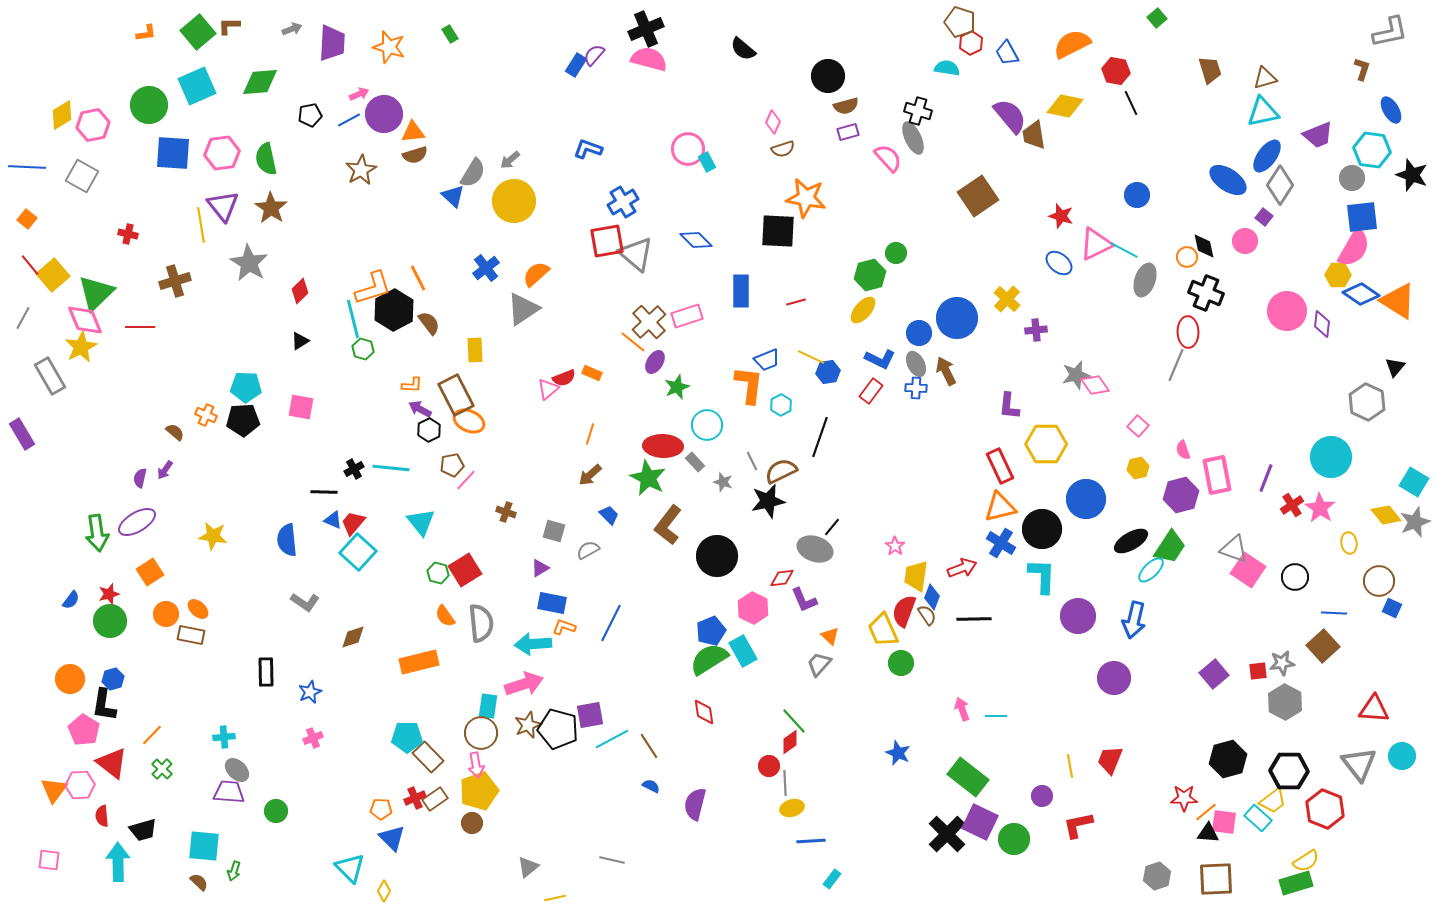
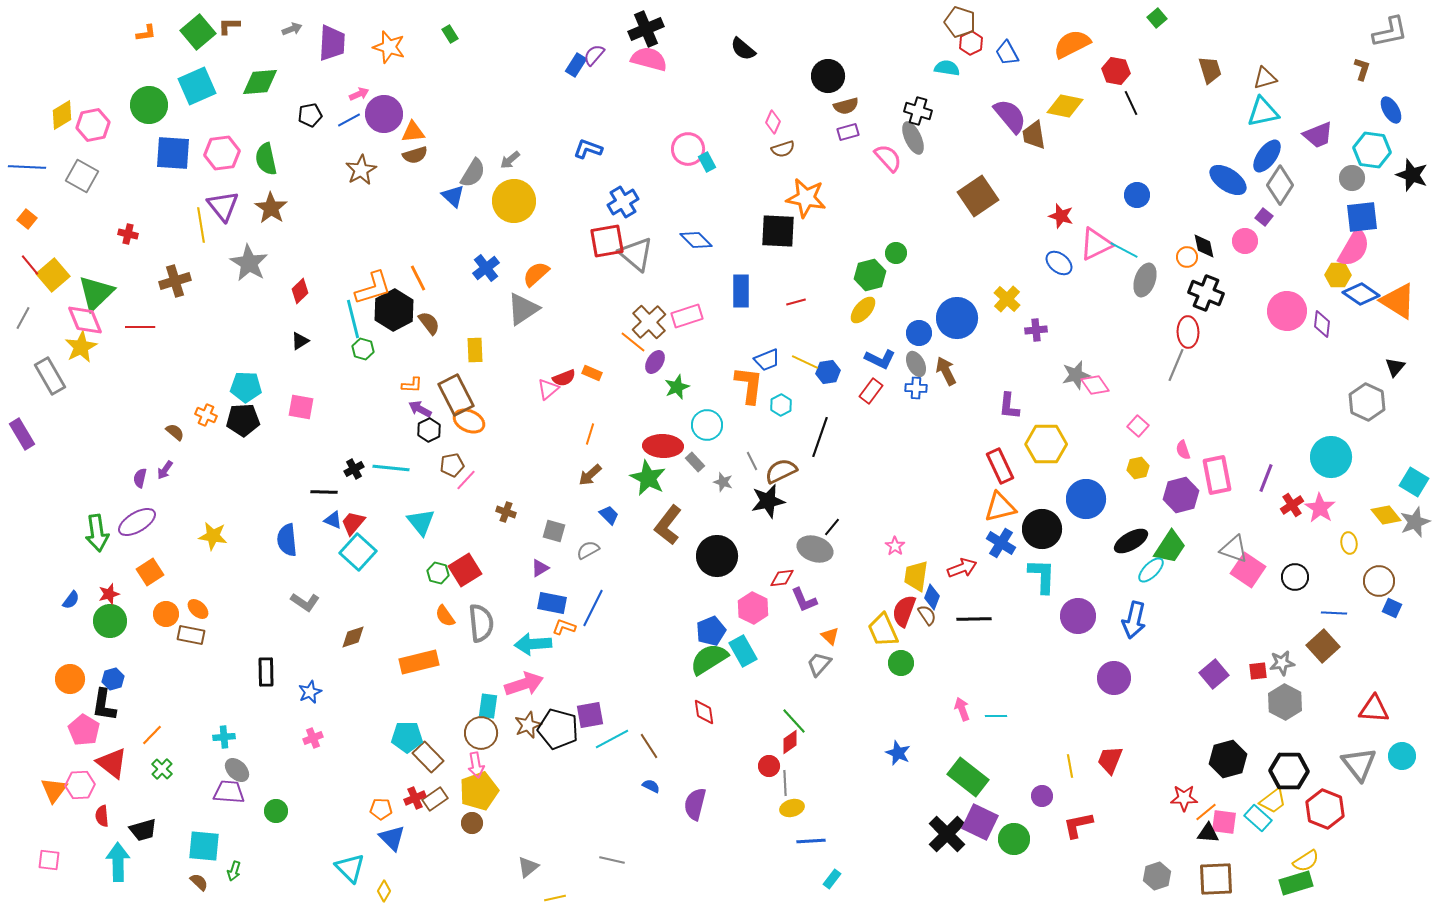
yellow line at (811, 357): moved 6 px left, 5 px down
blue line at (611, 623): moved 18 px left, 15 px up
